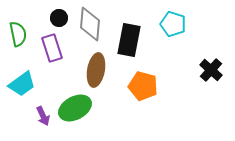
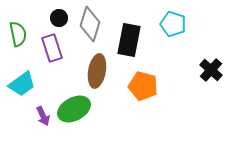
gray diamond: rotated 12 degrees clockwise
brown ellipse: moved 1 px right, 1 px down
green ellipse: moved 1 px left, 1 px down
